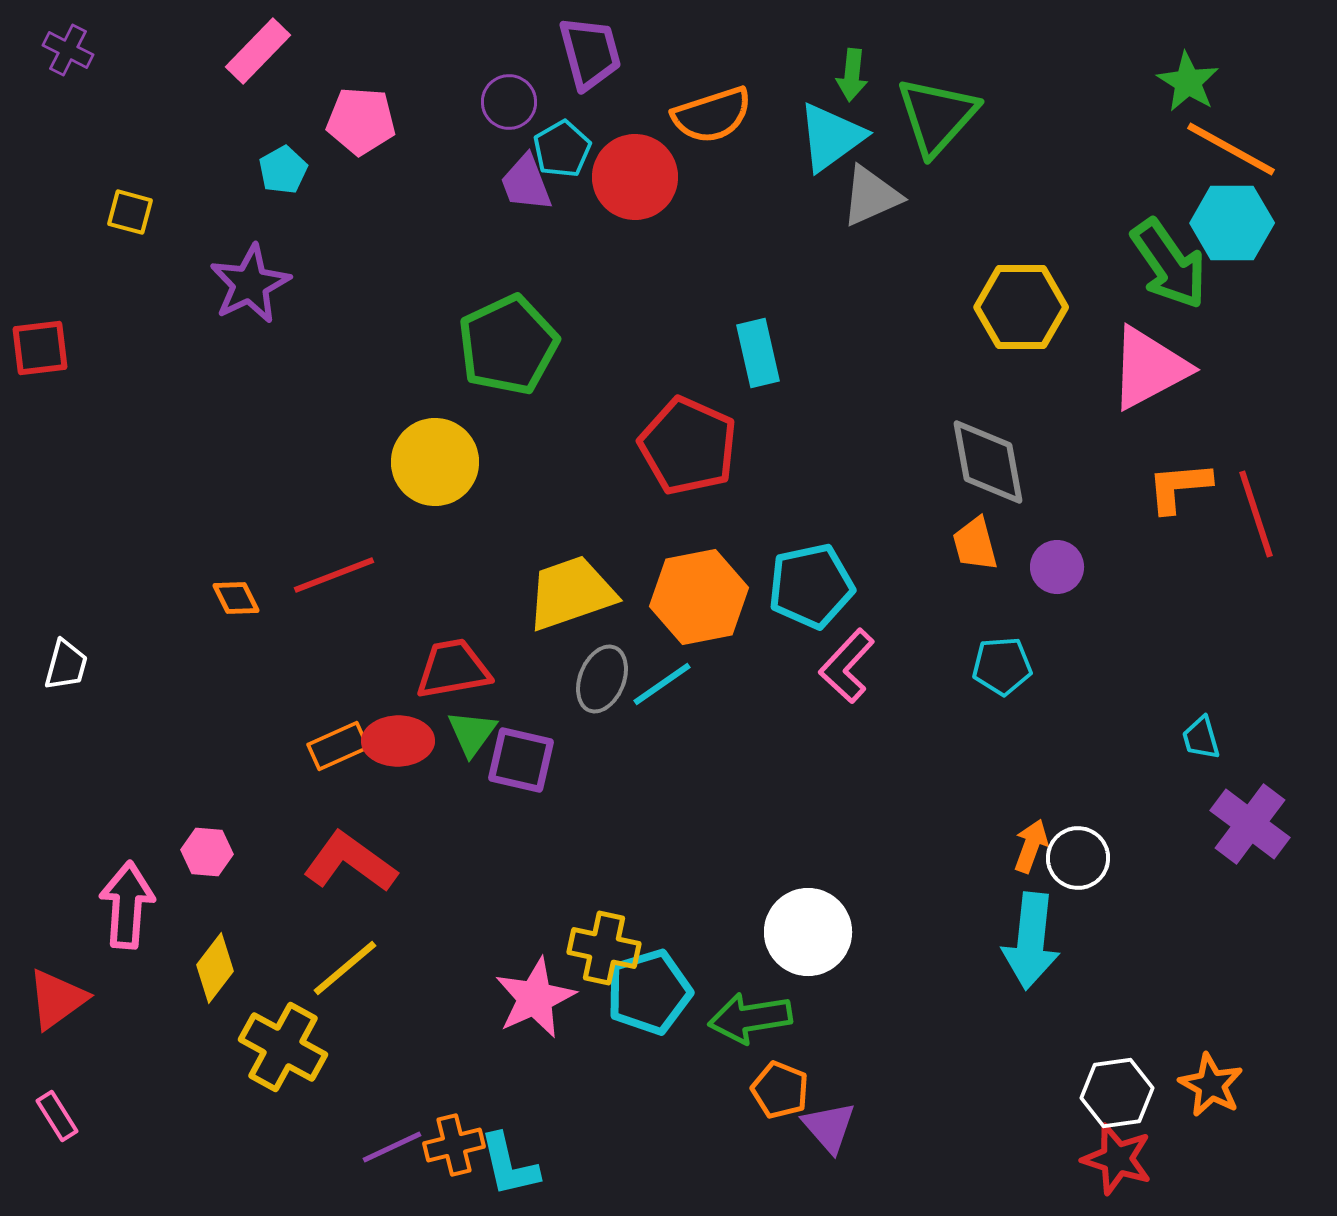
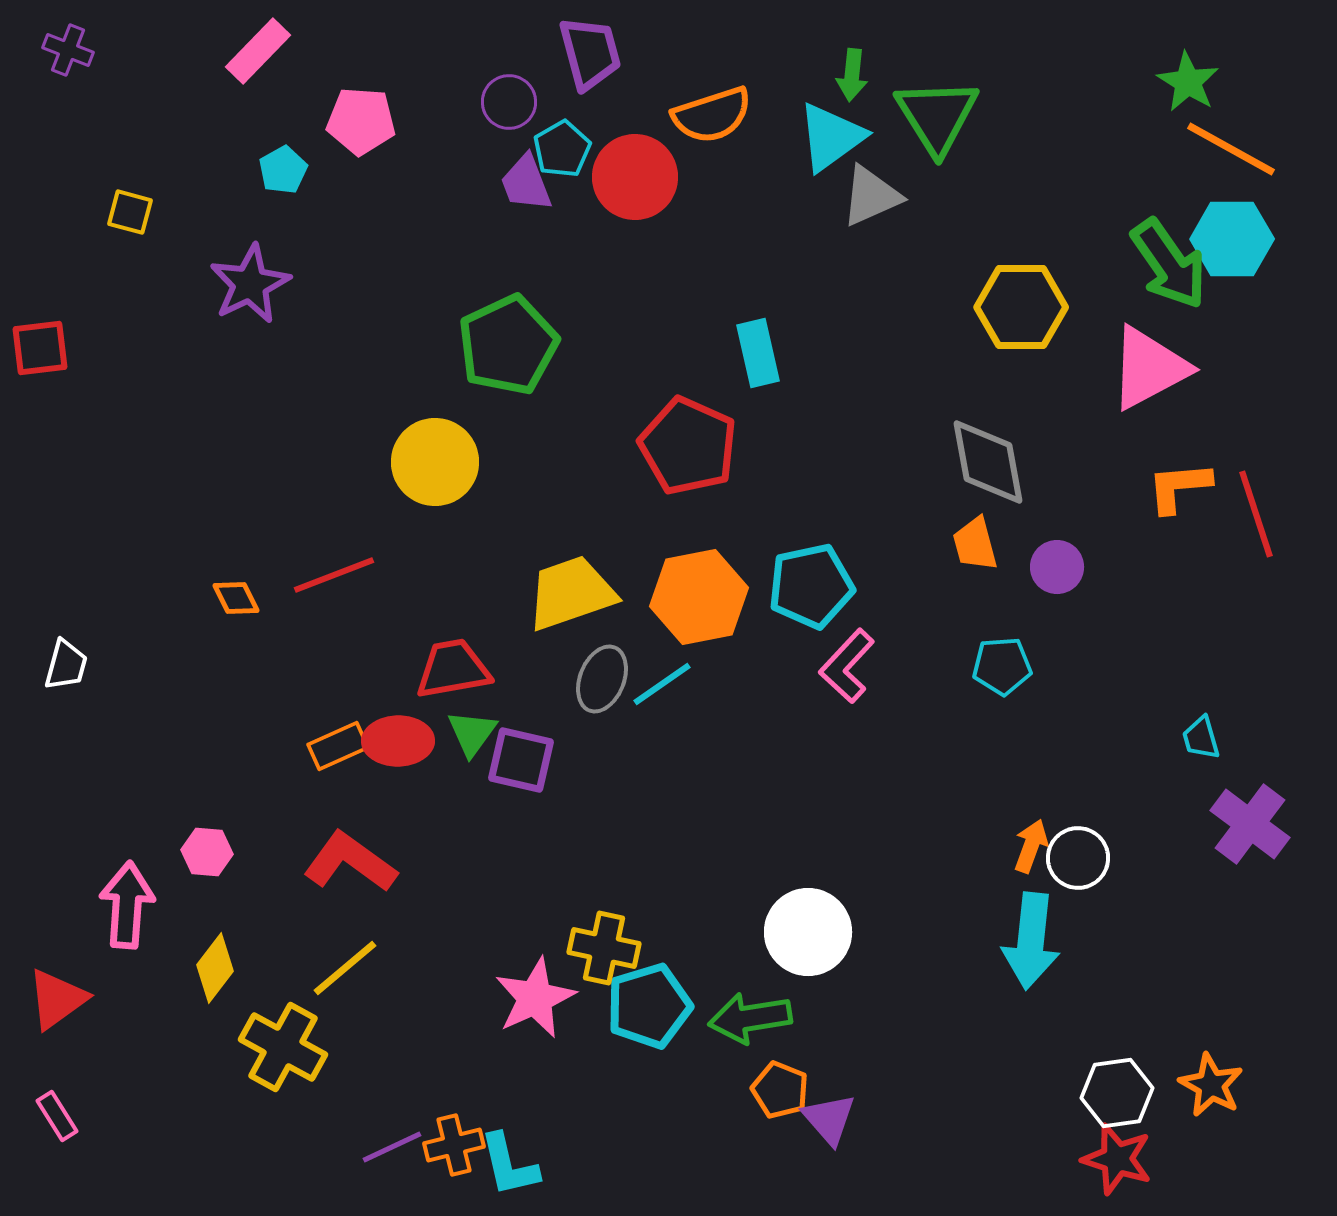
purple cross at (68, 50): rotated 6 degrees counterclockwise
green triangle at (937, 116): rotated 14 degrees counterclockwise
cyan hexagon at (1232, 223): moved 16 px down
cyan pentagon at (649, 992): moved 14 px down
purple triangle at (829, 1127): moved 8 px up
